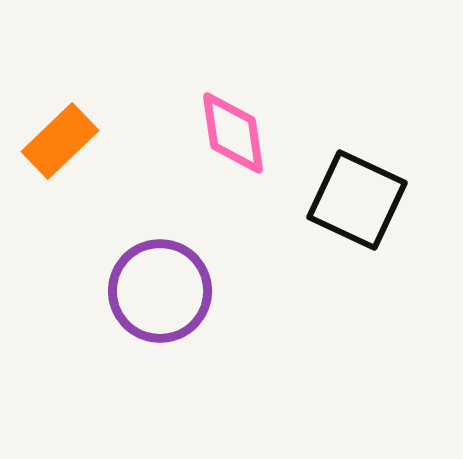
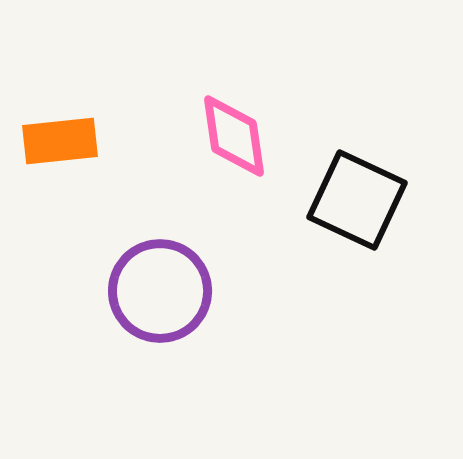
pink diamond: moved 1 px right, 3 px down
orange rectangle: rotated 38 degrees clockwise
